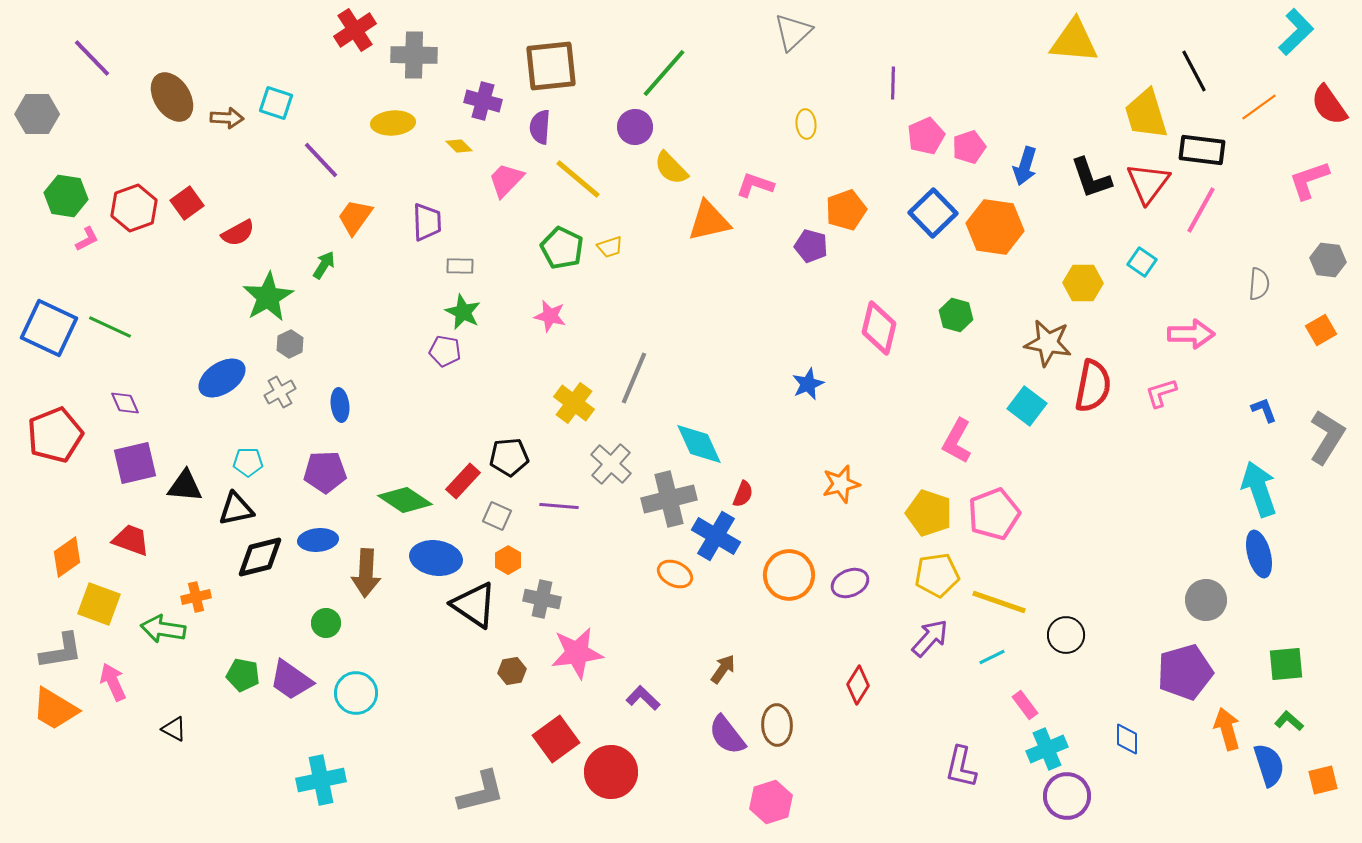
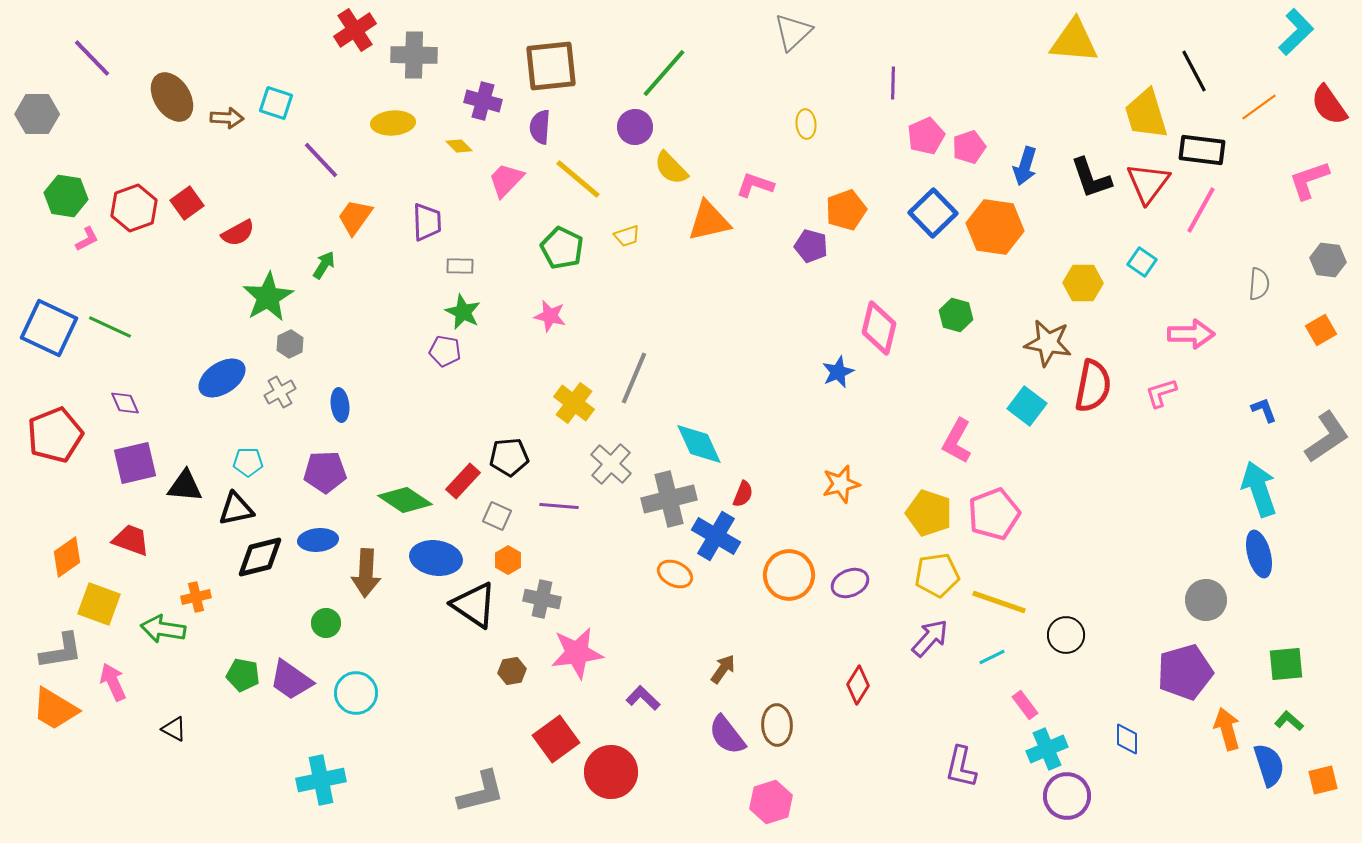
yellow trapezoid at (610, 247): moved 17 px right, 11 px up
blue star at (808, 384): moved 30 px right, 12 px up
gray L-shape at (1327, 437): rotated 24 degrees clockwise
